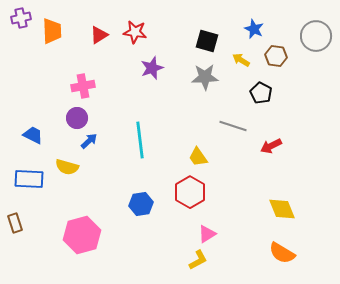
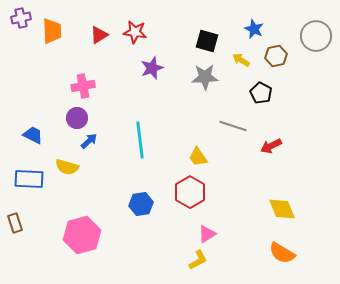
brown hexagon: rotated 20 degrees counterclockwise
